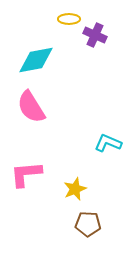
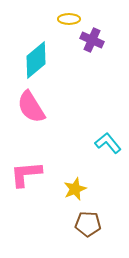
purple cross: moved 3 px left, 5 px down
cyan diamond: rotated 30 degrees counterclockwise
cyan L-shape: rotated 28 degrees clockwise
